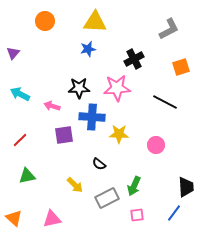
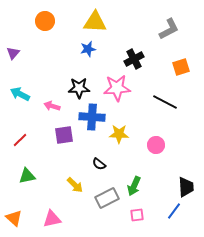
blue line: moved 2 px up
